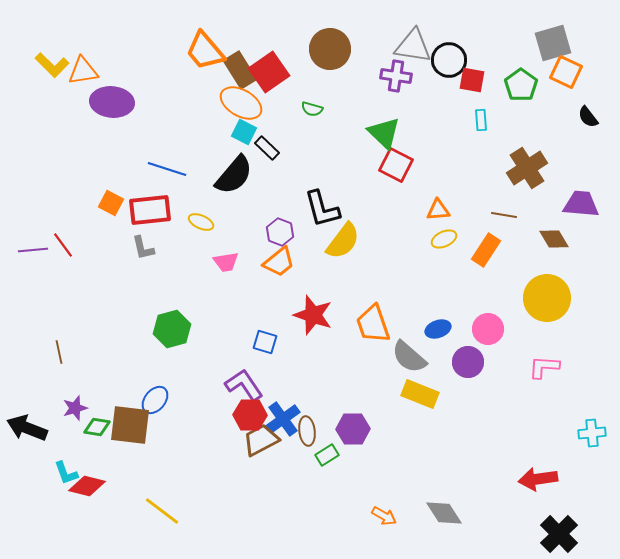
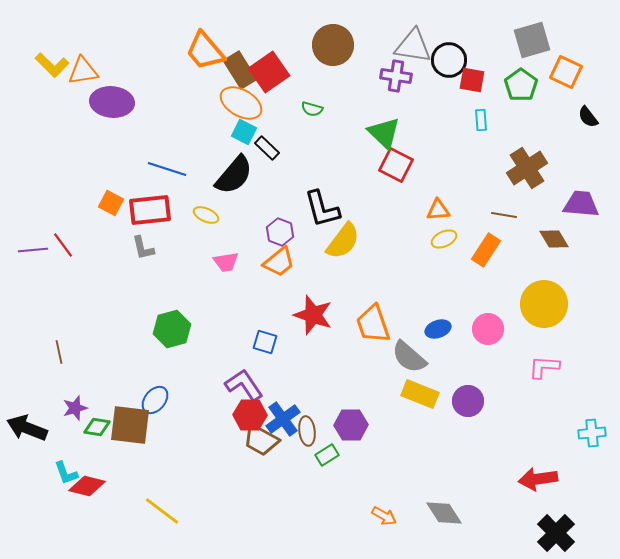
gray square at (553, 43): moved 21 px left, 3 px up
brown circle at (330, 49): moved 3 px right, 4 px up
yellow ellipse at (201, 222): moved 5 px right, 7 px up
yellow circle at (547, 298): moved 3 px left, 6 px down
purple circle at (468, 362): moved 39 px down
purple hexagon at (353, 429): moved 2 px left, 4 px up
brown trapezoid at (261, 440): rotated 123 degrees counterclockwise
black cross at (559, 534): moved 3 px left, 1 px up
